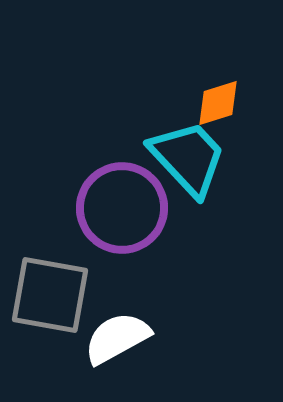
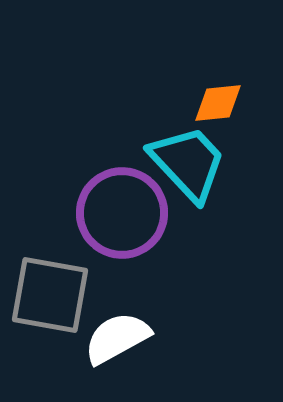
orange diamond: rotated 12 degrees clockwise
cyan trapezoid: moved 5 px down
purple circle: moved 5 px down
